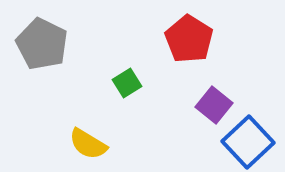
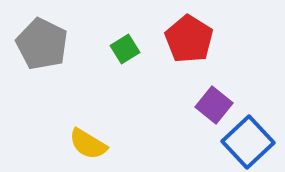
green square: moved 2 px left, 34 px up
